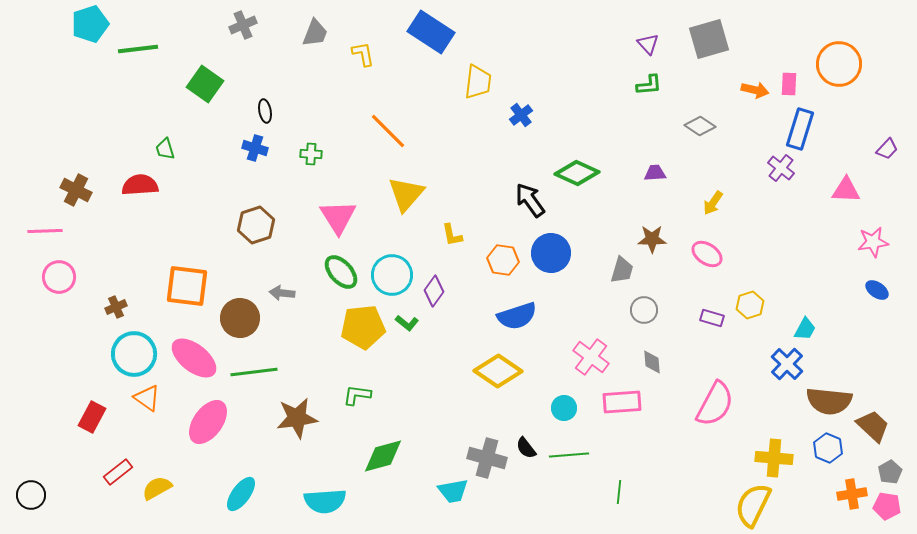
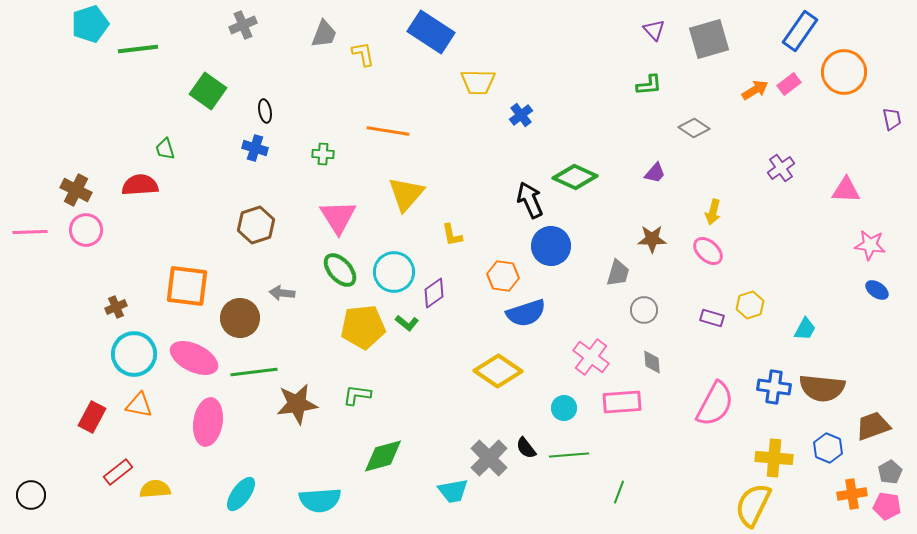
gray trapezoid at (315, 33): moved 9 px right, 1 px down
purple triangle at (648, 44): moved 6 px right, 14 px up
orange circle at (839, 64): moved 5 px right, 8 px down
yellow trapezoid at (478, 82): rotated 84 degrees clockwise
green square at (205, 84): moved 3 px right, 7 px down
pink rectangle at (789, 84): rotated 50 degrees clockwise
orange arrow at (755, 90): rotated 44 degrees counterclockwise
gray diamond at (700, 126): moved 6 px left, 2 px down
blue rectangle at (800, 129): moved 98 px up; rotated 18 degrees clockwise
orange line at (388, 131): rotated 36 degrees counterclockwise
purple trapezoid at (887, 149): moved 5 px right, 30 px up; rotated 55 degrees counterclockwise
green cross at (311, 154): moved 12 px right
purple cross at (781, 168): rotated 16 degrees clockwise
green diamond at (577, 173): moved 2 px left, 4 px down
purple trapezoid at (655, 173): rotated 135 degrees clockwise
black arrow at (530, 200): rotated 12 degrees clockwise
yellow arrow at (713, 203): moved 9 px down; rotated 20 degrees counterclockwise
pink line at (45, 231): moved 15 px left, 1 px down
pink star at (873, 242): moved 3 px left, 3 px down; rotated 16 degrees clockwise
blue circle at (551, 253): moved 7 px up
pink ellipse at (707, 254): moved 1 px right, 3 px up; rotated 8 degrees clockwise
orange hexagon at (503, 260): moved 16 px down
gray trapezoid at (622, 270): moved 4 px left, 3 px down
green ellipse at (341, 272): moved 1 px left, 2 px up
cyan circle at (392, 275): moved 2 px right, 3 px up
pink circle at (59, 277): moved 27 px right, 47 px up
purple diamond at (434, 291): moved 2 px down; rotated 20 degrees clockwise
blue semicircle at (517, 316): moved 9 px right, 3 px up
pink ellipse at (194, 358): rotated 12 degrees counterclockwise
blue cross at (787, 364): moved 13 px left, 23 px down; rotated 36 degrees counterclockwise
orange triangle at (147, 398): moved 8 px left, 7 px down; rotated 24 degrees counterclockwise
brown semicircle at (829, 401): moved 7 px left, 13 px up
brown star at (297, 418): moved 14 px up
pink ellipse at (208, 422): rotated 27 degrees counterclockwise
brown trapezoid at (873, 426): rotated 63 degrees counterclockwise
gray cross at (487, 458): moved 2 px right; rotated 30 degrees clockwise
yellow semicircle at (157, 488): moved 2 px left, 1 px down; rotated 24 degrees clockwise
green line at (619, 492): rotated 15 degrees clockwise
cyan semicircle at (325, 501): moved 5 px left, 1 px up
